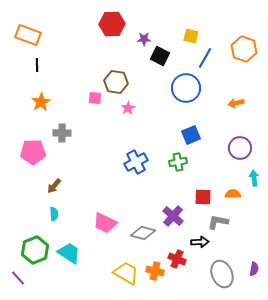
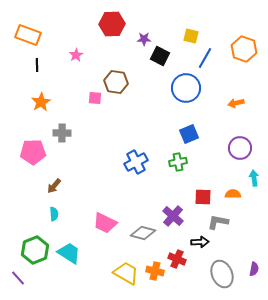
pink star: moved 52 px left, 53 px up
blue square: moved 2 px left, 1 px up
